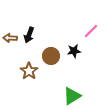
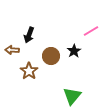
pink line: rotated 14 degrees clockwise
brown arrow: moved 2 px right, 12 px down
black star: rotated 24 degrees counterclockwise
green triangle: rotated 18 degrees counterclockwise
